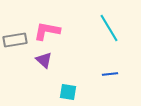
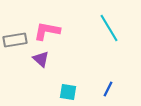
purple triangle: moved 3 px left, 1 px up
blue line: moved 2 px left, 15 px down; rotated 56 degrees counterclockwise
